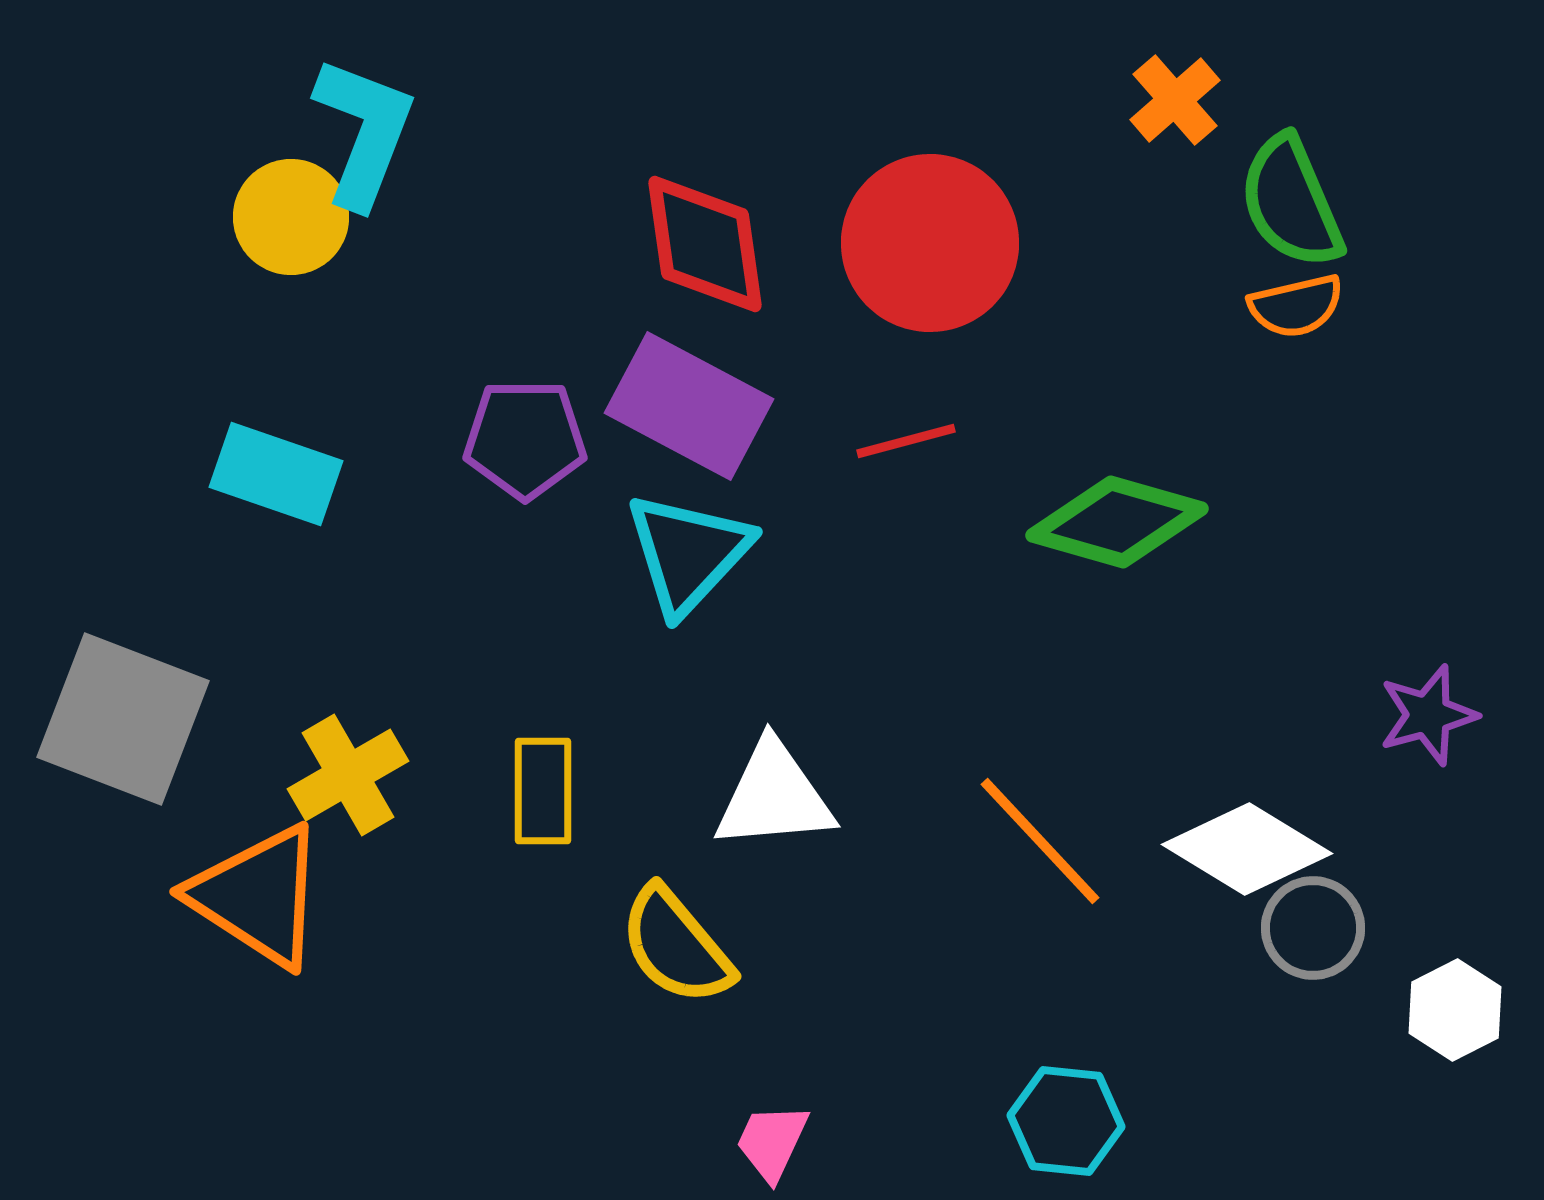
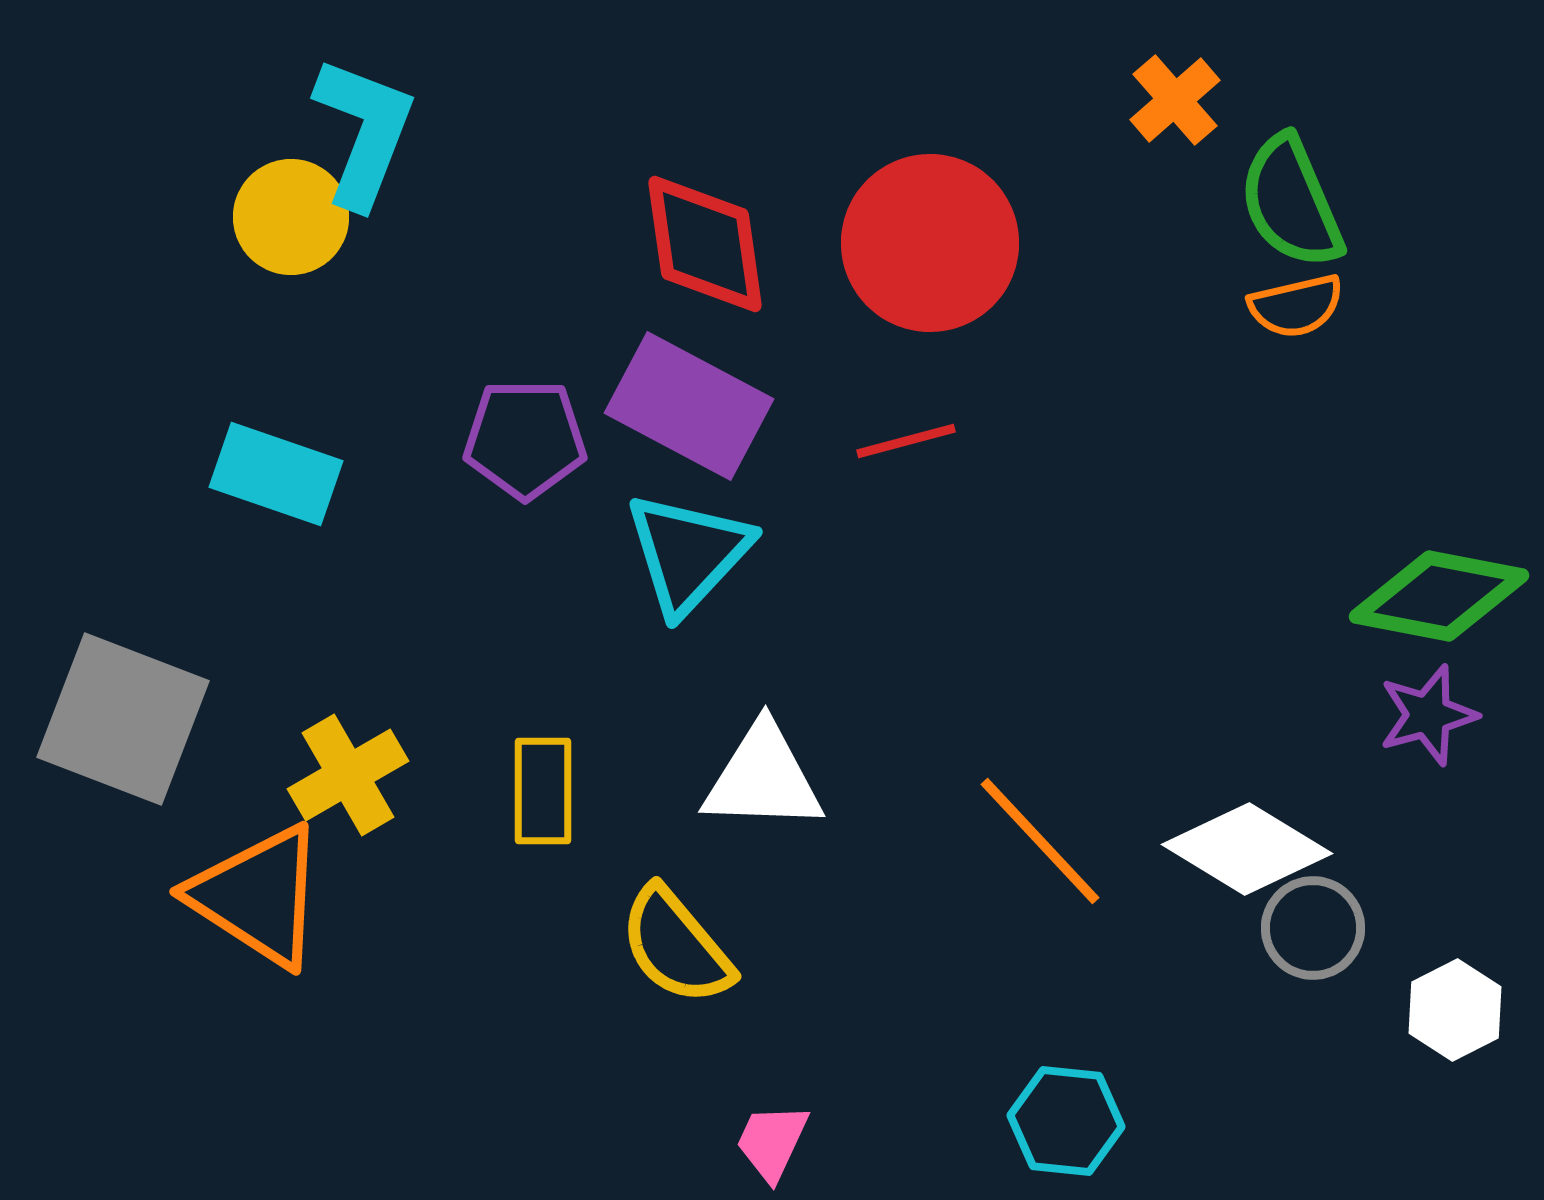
green diamond: moved 322 px right, 74 px down; rotated 5 degrees counterclockwise
white triangle: moved 11 px left, 18 px up; rotated 7 degrees clockwise
